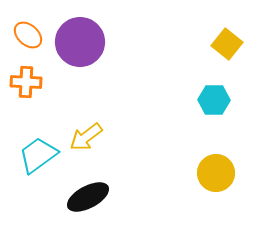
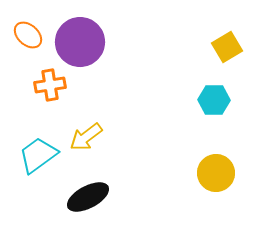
yellow square: moved 3 px down; rotated 20 degrees clockwise
orange cross: moved 24 px right, 3 px down; rotated 12 degrees counterclockwise
